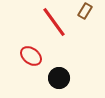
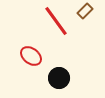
brown rectangle: rotated 14 degrees clockwise
red line: moved 2 px right, 1 px up
